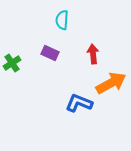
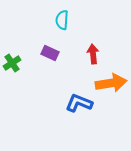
orange arrow: rotated 20 degrees clockwise
